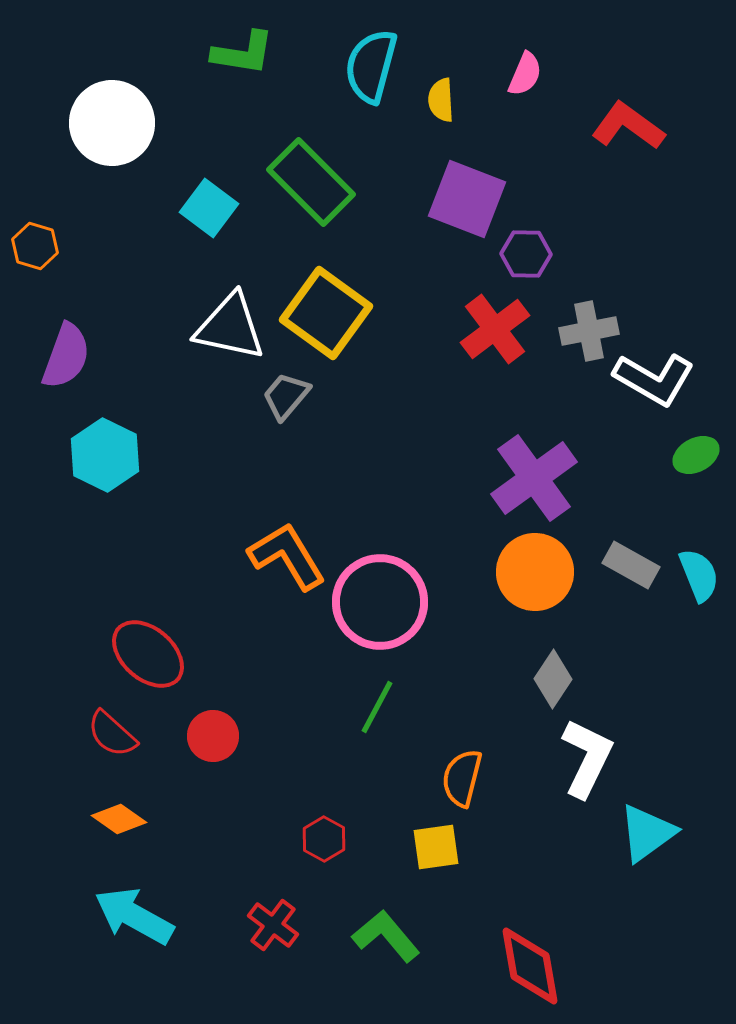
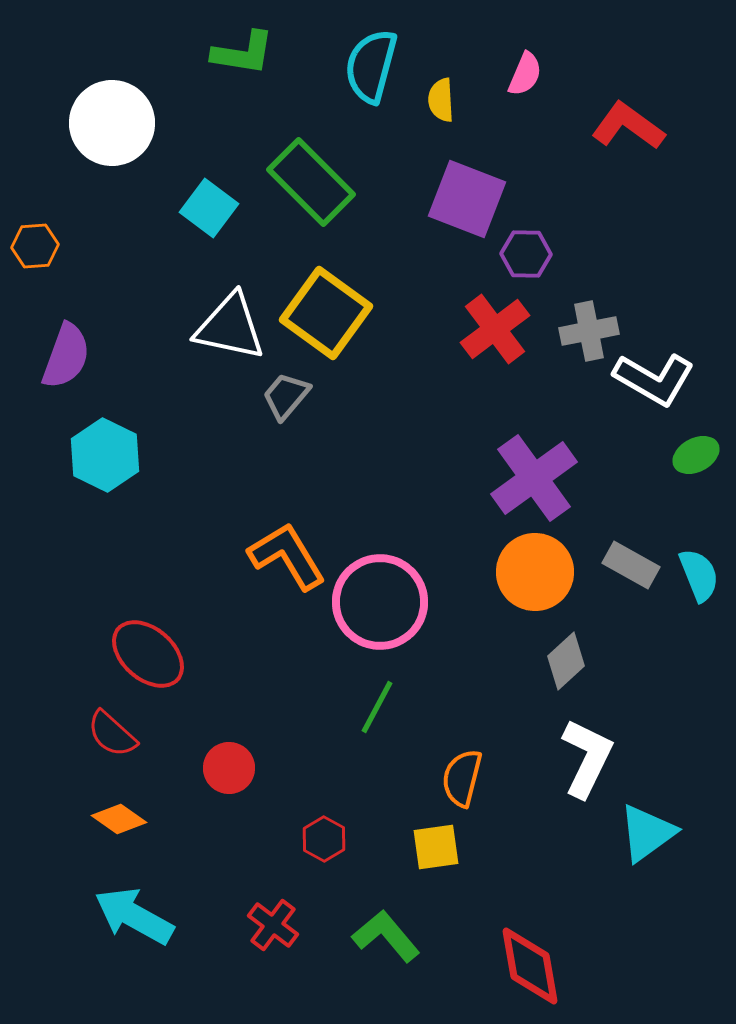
orange hexagon at (35, 246): rotated 21 degrees counterclockwise
gray diamond at (553, 679): moved 13 px right, 18 px up; rotated 14 degrees clockwise
red circle at (213, 736): moved 16 px right, 32 px down
